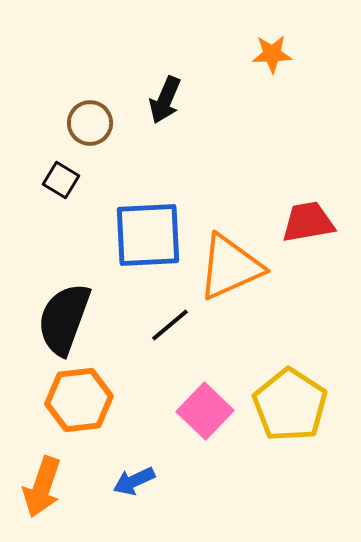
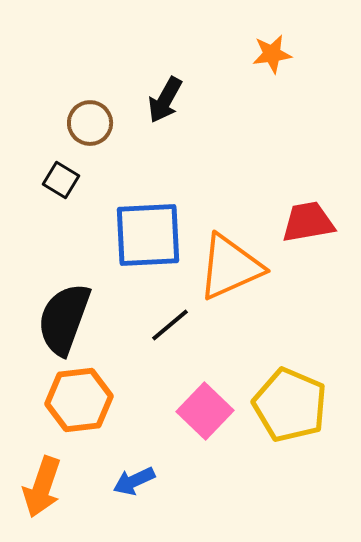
orange star: rotated 6 degrees counterclockwise
black arrow: rotated 6 degrees clockwise
yellow pentagon: rotated 10 degrees counterclockwise
